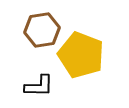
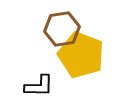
brown hexagon: moved 20 px right, 1 px up
